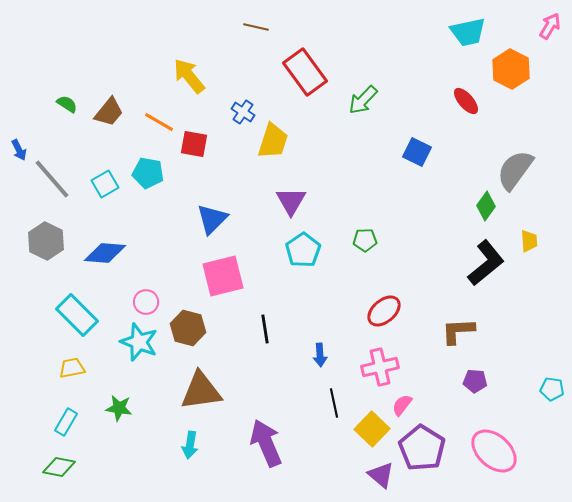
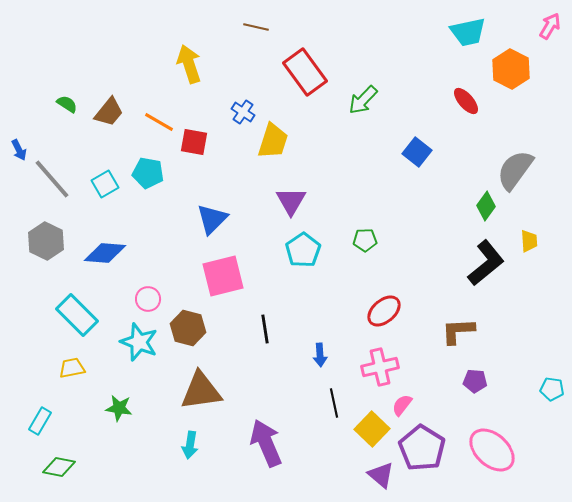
yellow arrow at (189, 76): moved 12 px up; rotated 21 degrees clockwise
red square at (194, 144): moved 2 px up
blue square at (417, 152): rotated 12 degrees clockwise
pink circle at (146, 302): moved 2 px right, 3 px up
cyan rectangle at (66, 422): moved 26 px left, 1 px up
pink ellipse at (494, 451): moved 2 px left, 1 px up
